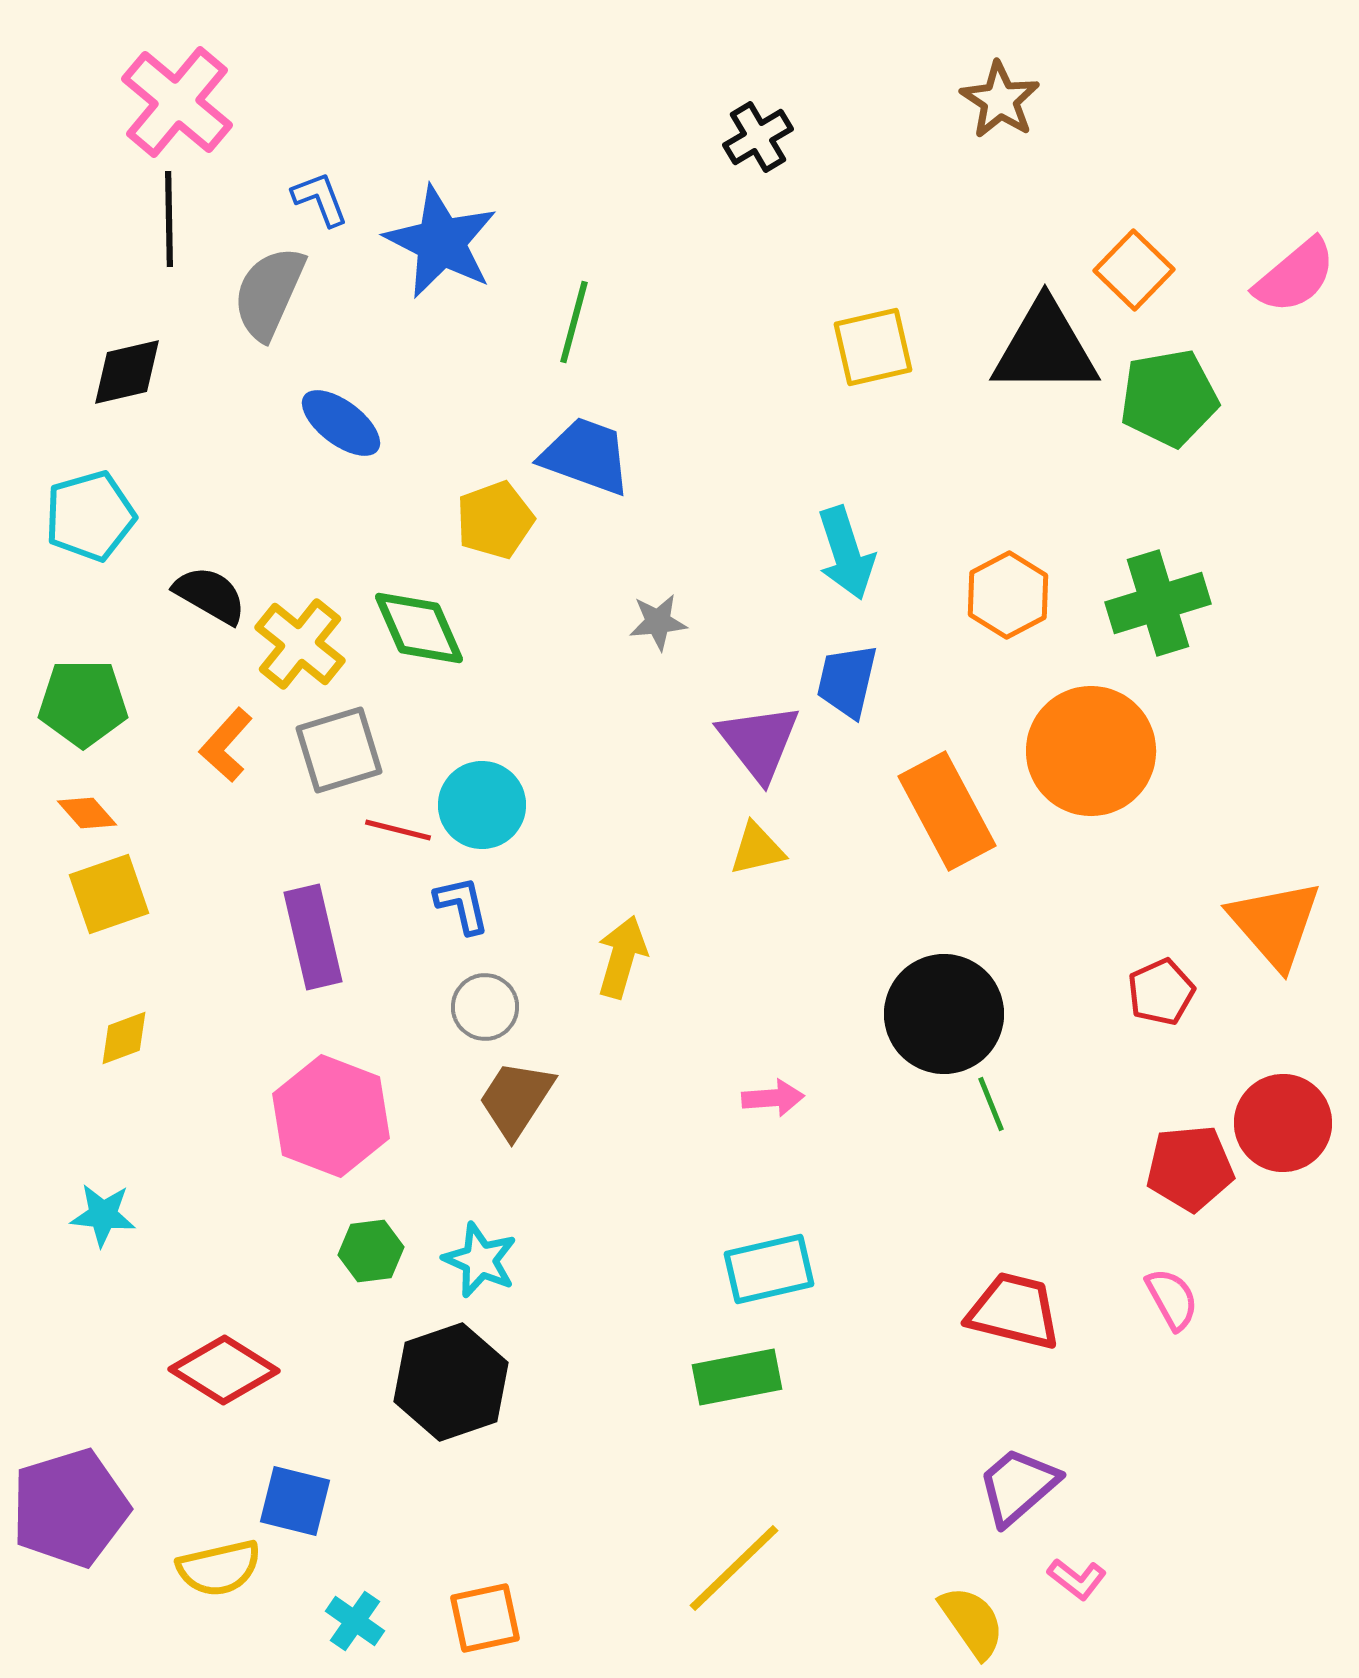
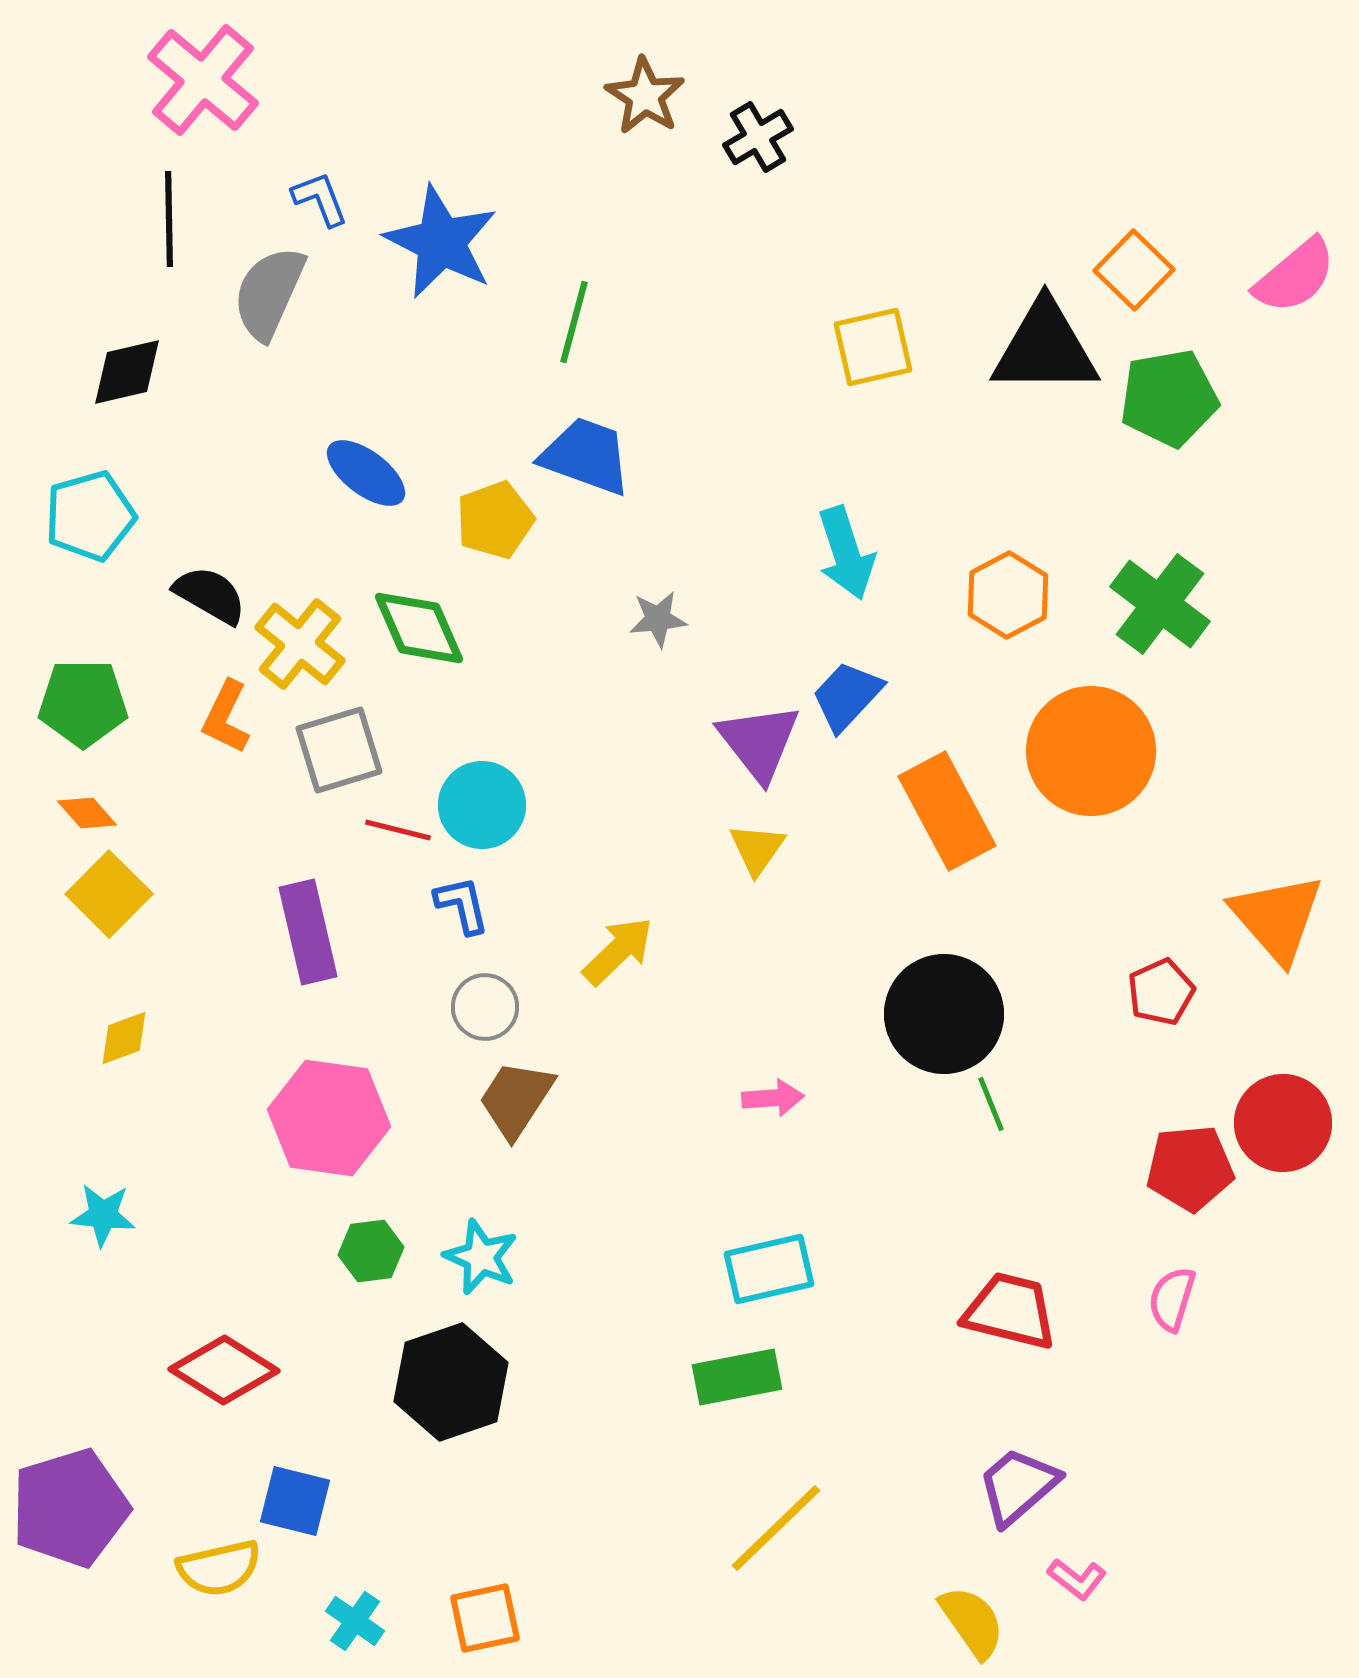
brown star at (1000, 100): moved 355 px left, 4 px up
pink cross at (177, 102): moved 26 px right, 22 px up
blue ellipse at (341, 423): moved 25 px right, 50 px down
green cross at (1158, 603): moved 2 px right, 1 px down; rotated 36 degrees counterclockwise
gray star at (658, 622): moved 3 px up
blue trapezoid at (847, 681): moved 15 px down; rotated 30 degrees clockwise
orange L-shape at (226, 745): moved 28 px up; rotated 16 degrees counterclockwise
yellow triangle at (757, 849): rotated 42 degrees counterclockwise
yellow square at (109, 894): rotated 26 degrees counterclockwise
orange triangle at (1275, 924): moved 2 px right, 6 px up
purple rectangle at (313, 937): moved 5 px left, 5 px up
yellow arrow at (622, 957): moved 4 px left, 6 px up; rotated 30 degrees clockwise
pink hexagon at (331, 1116): moved 2 px left, 2 px down; rotated 13 degrees counterclockwise
cyan star at (480, 1260): moved 1 px right, 3 px up
pink semicircle at (1172, 1299): rotated 134 degrees counterclockwise
red trapezoid at (1014, 1311): moved 4 px left
yellow line at (734, 1568): moved 42 px right, 40 px up
